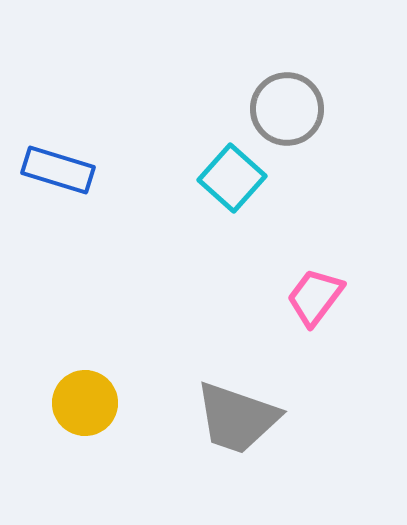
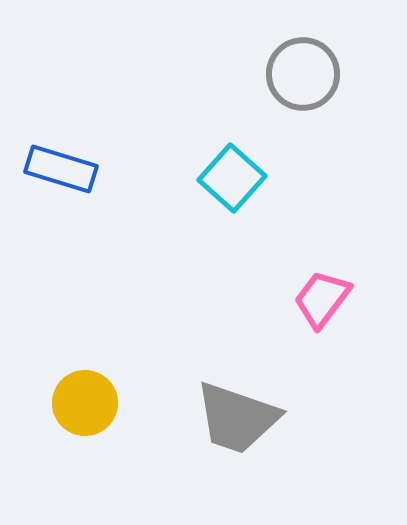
gray circle: moved 16 px right, 35 px up
blue rectangle: moved 3 px right, 1 px up
pink trapezoid: moved 7 px right, 2 px down
